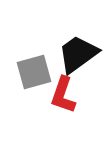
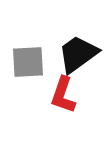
gray square: moved 6 px left, 10 px up; rotated 12 degrees clockwise
